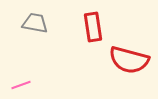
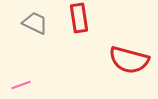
gray trapezoid: rotated 16 degrees clockwise
red rectangle: moved 14 px left, 9 px up
